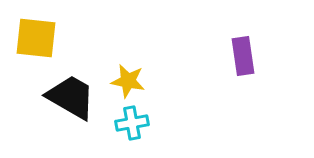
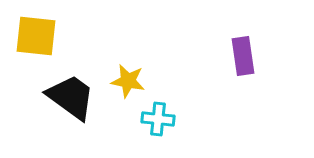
yellow square: moved 2 px up
black trapezoid: rotated 6 degrees clockwise
cyan cross: moved 26 px right, 4 px up; rotated 16 degrees clockwise
